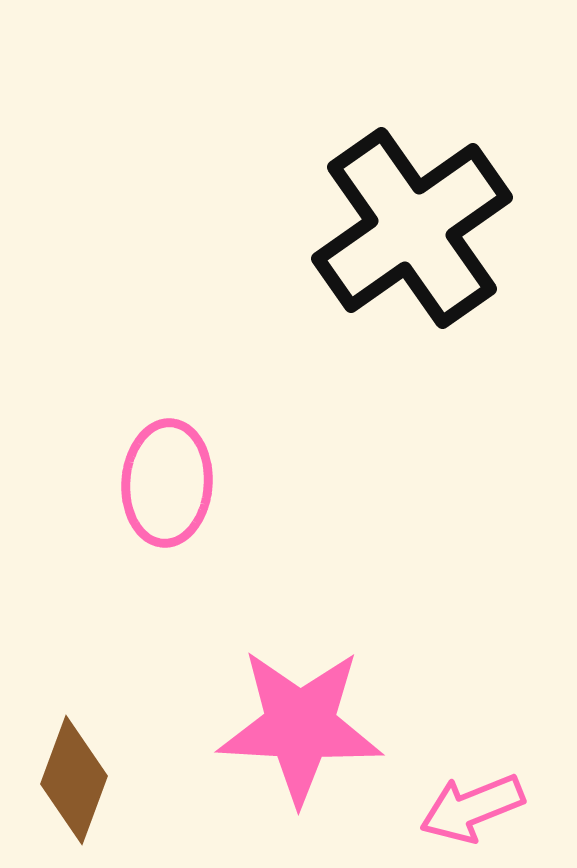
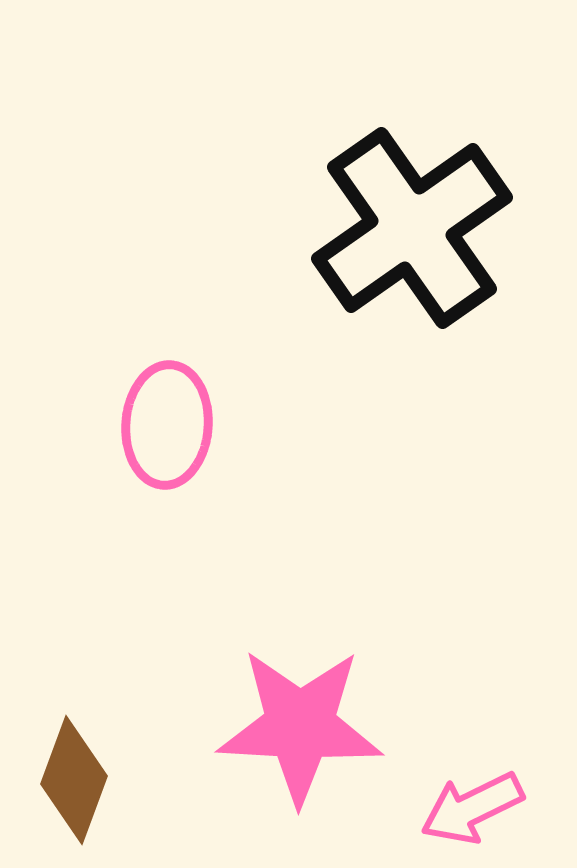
pink ellipse: moved 58 px up
pink arrow: rotated 4 degrees counterclockwise
